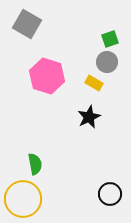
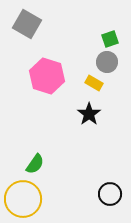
black star: moved 3 px up; rotated 10 degrees counterclockwise
green semicircle: rotated 45 degrees clockwise
